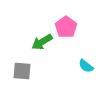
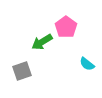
cyan semicircle: moved 1 px right, 2 px up
gray square: rotated 24 degrees counterclockwise
